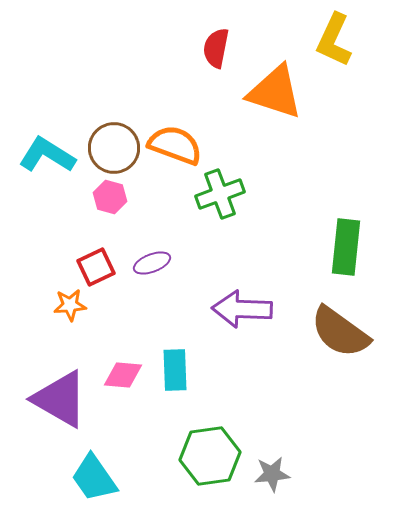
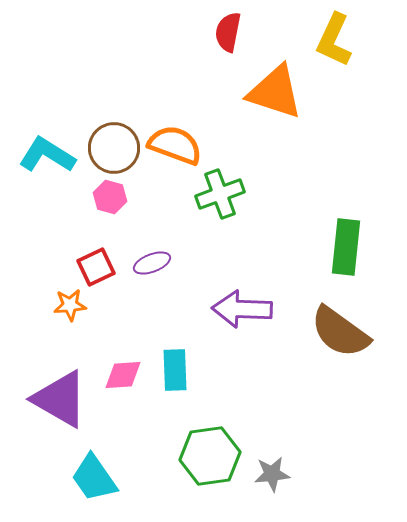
red semicircle: moved 12 px right, 16 px up
pink diamond: rotated 9 degrees counterclockwise
